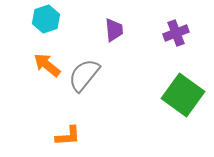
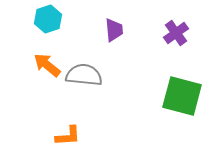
cyan hexagon: moved 2 px right
purple cross: rotated 15 degrees counterclockwise
gray semicircle: rotated 57 degrees clockwise
green square: moved 1 px left, 1 px down; rotated 21 degrees counterclockwise
